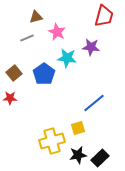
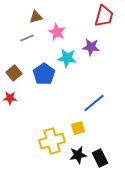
black rectangle: rotated 72 degrees counterclockwise
